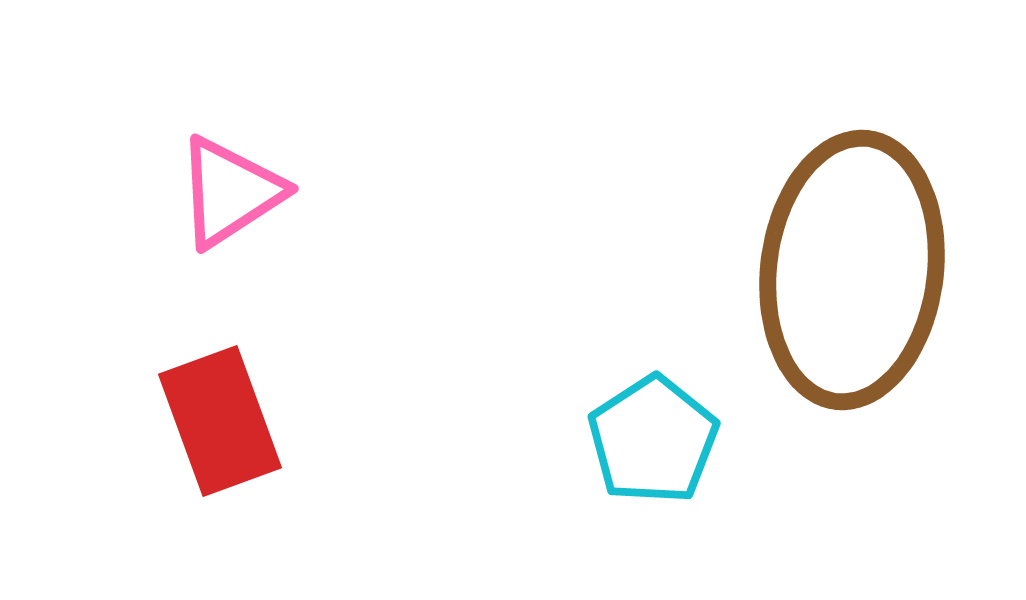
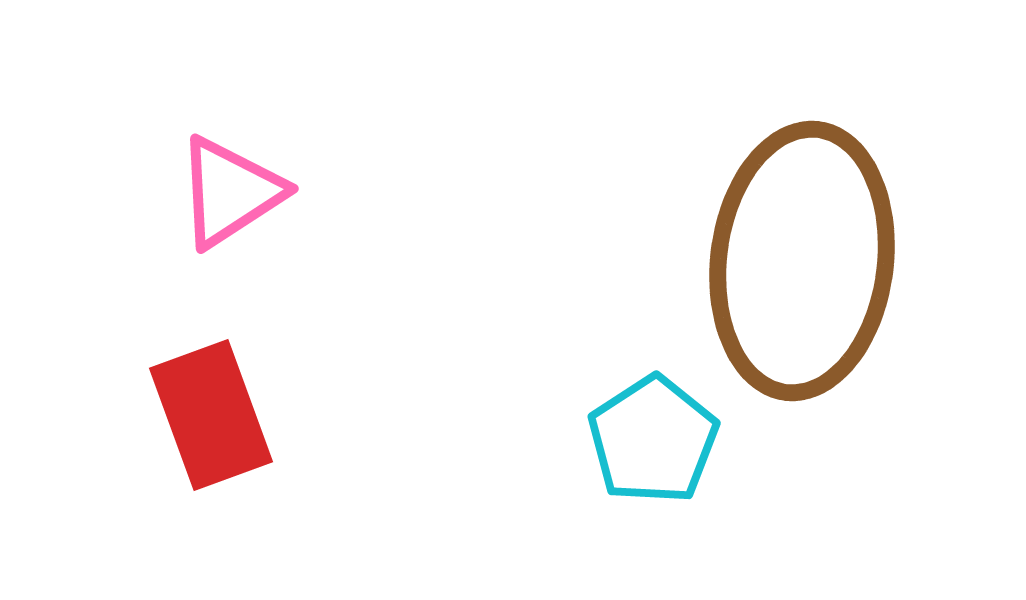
brown ellipse: moved 50 px left, 9 px up
red rectangle: moved 9 px left, 6 px up
